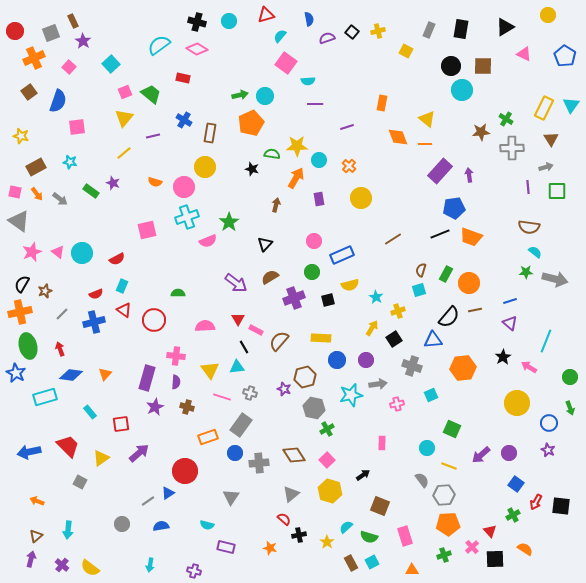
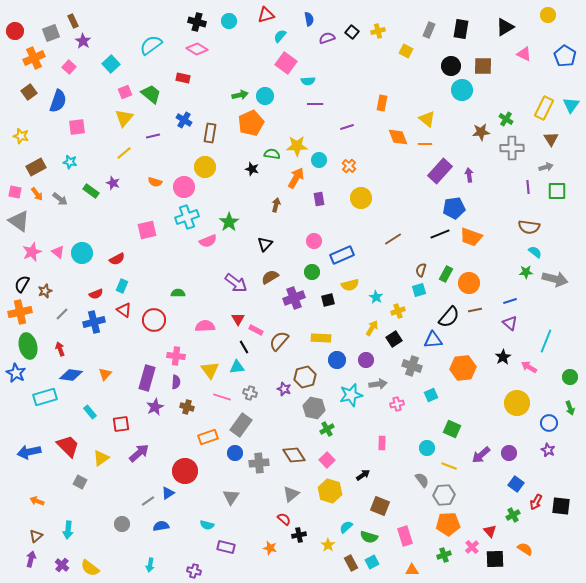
cyan semicircle at (159, 45): moved 8 px left
yellow star at (327, 542): moved 1 px right, 3 px down
